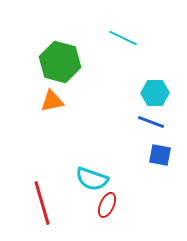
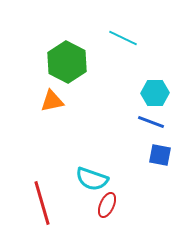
green hexagon: moved 7 px right; rotated 12 degrees clockwise
